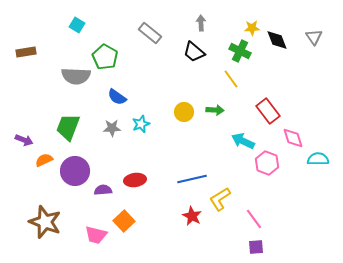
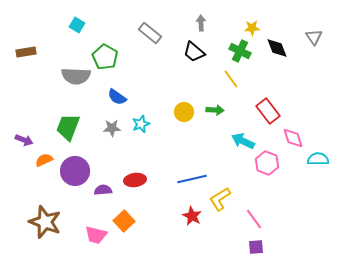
black diamond: moved 8 px down
